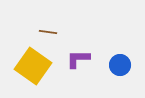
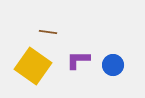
purple L-shape: moved 1 px down
blue circle: moved 7 px left
